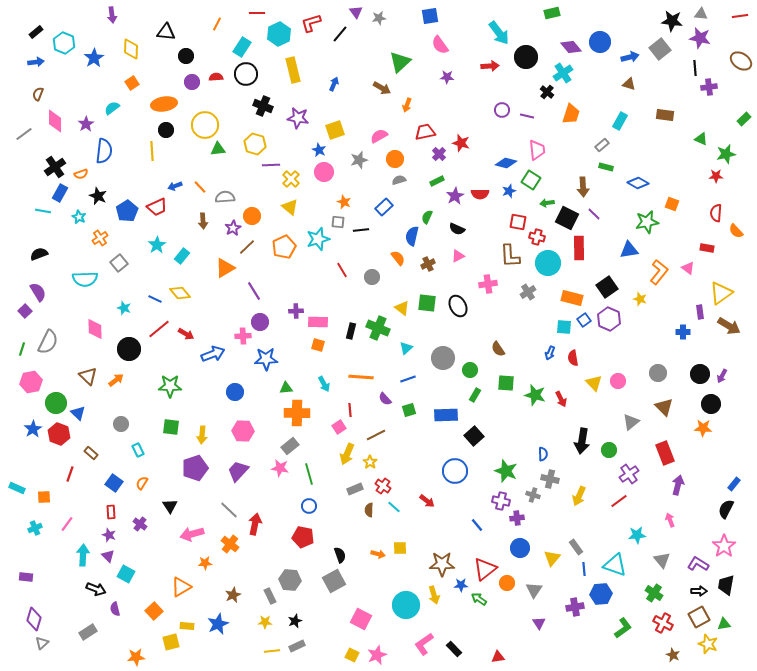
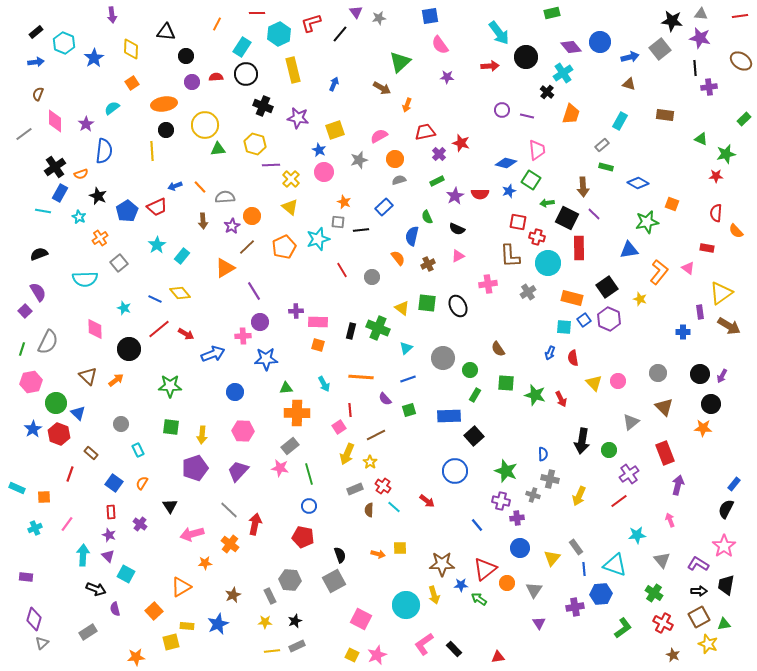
green semicircle at (427, 217): rotated 48 degrees counterclockwise
purple star at (233, 228): moved 1 px left, 2 px up
blue rectangle at (446, 415): moved 3 px right, 1 px down
